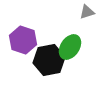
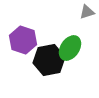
green ellipse: moved 1 px down
